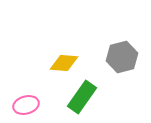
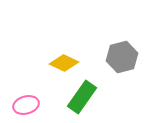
yellow diamond: rotated 20 degrees clockwise
